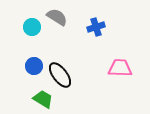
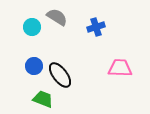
green trapezoid: rotated 10 degrees counterclockwise
